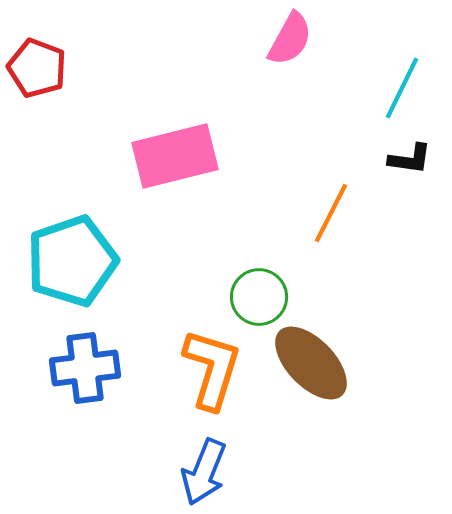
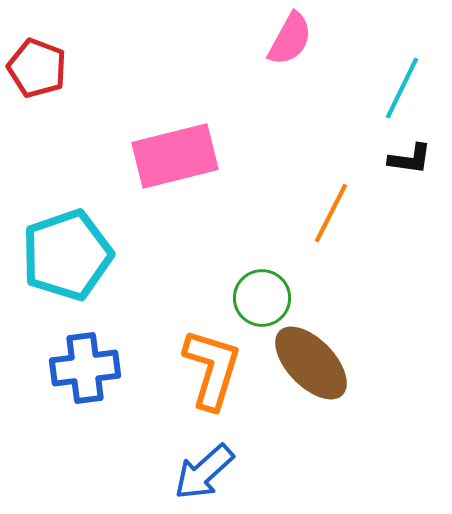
cyan pentagon: moved 5 px left, 6 px up
green circle: moved 3 px right, 1 px down
blue arrow: rotated 26 degrees clockwise
